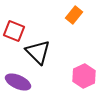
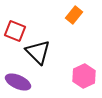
red square: moved 1 px right
